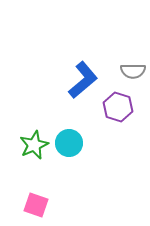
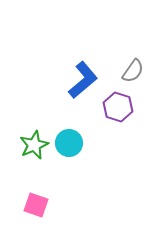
gray semicircle: rotated 55 degrees counterclockwise
